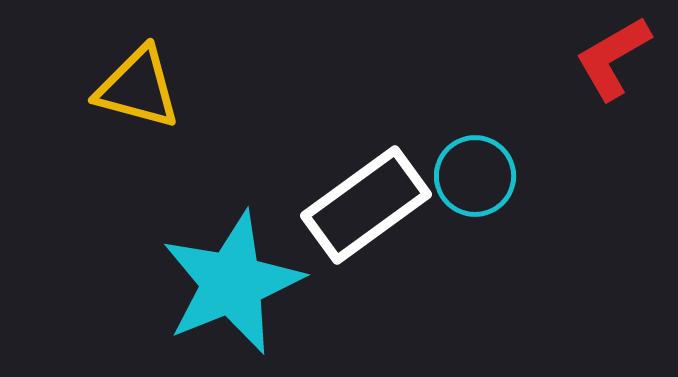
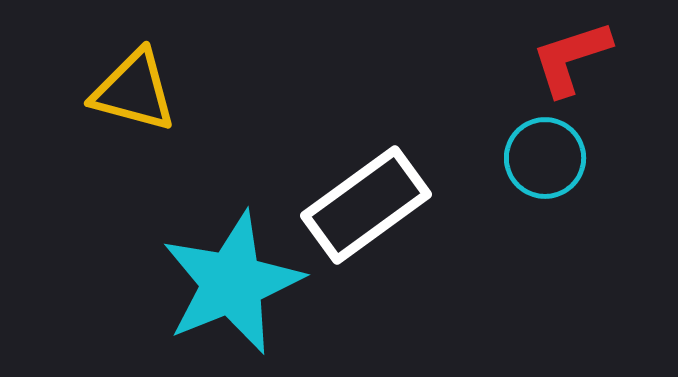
red L-shape: moved 42 px left; rotated 12 degrees clockwise
yellow triangle: moved 4 px left, 3 px down
cyan circle: moved 70 px right, 18 px up
